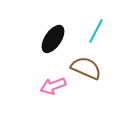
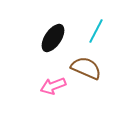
black ellipse: moved 1 px up
